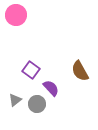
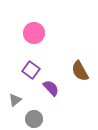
pink circle: moved 18 px right, 18 px down
gray circle: moved 3 px left, 15 px down
